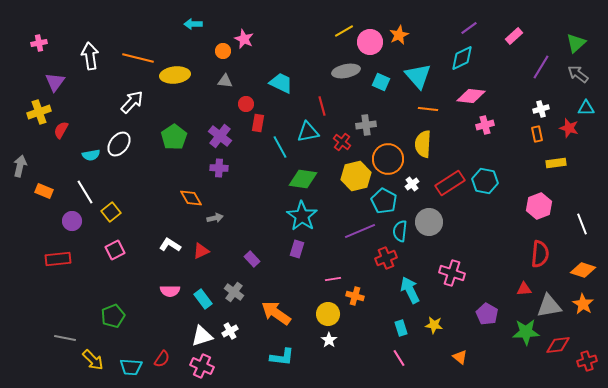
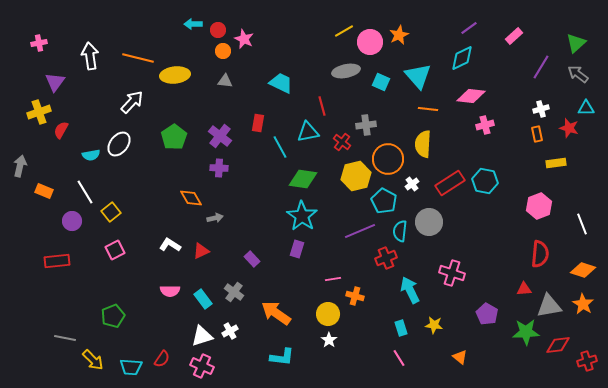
red circle at (246, 104): moved 28 px left, 74 px up
red rectangle at (58, 259): moved 1 px left, 2 px down
